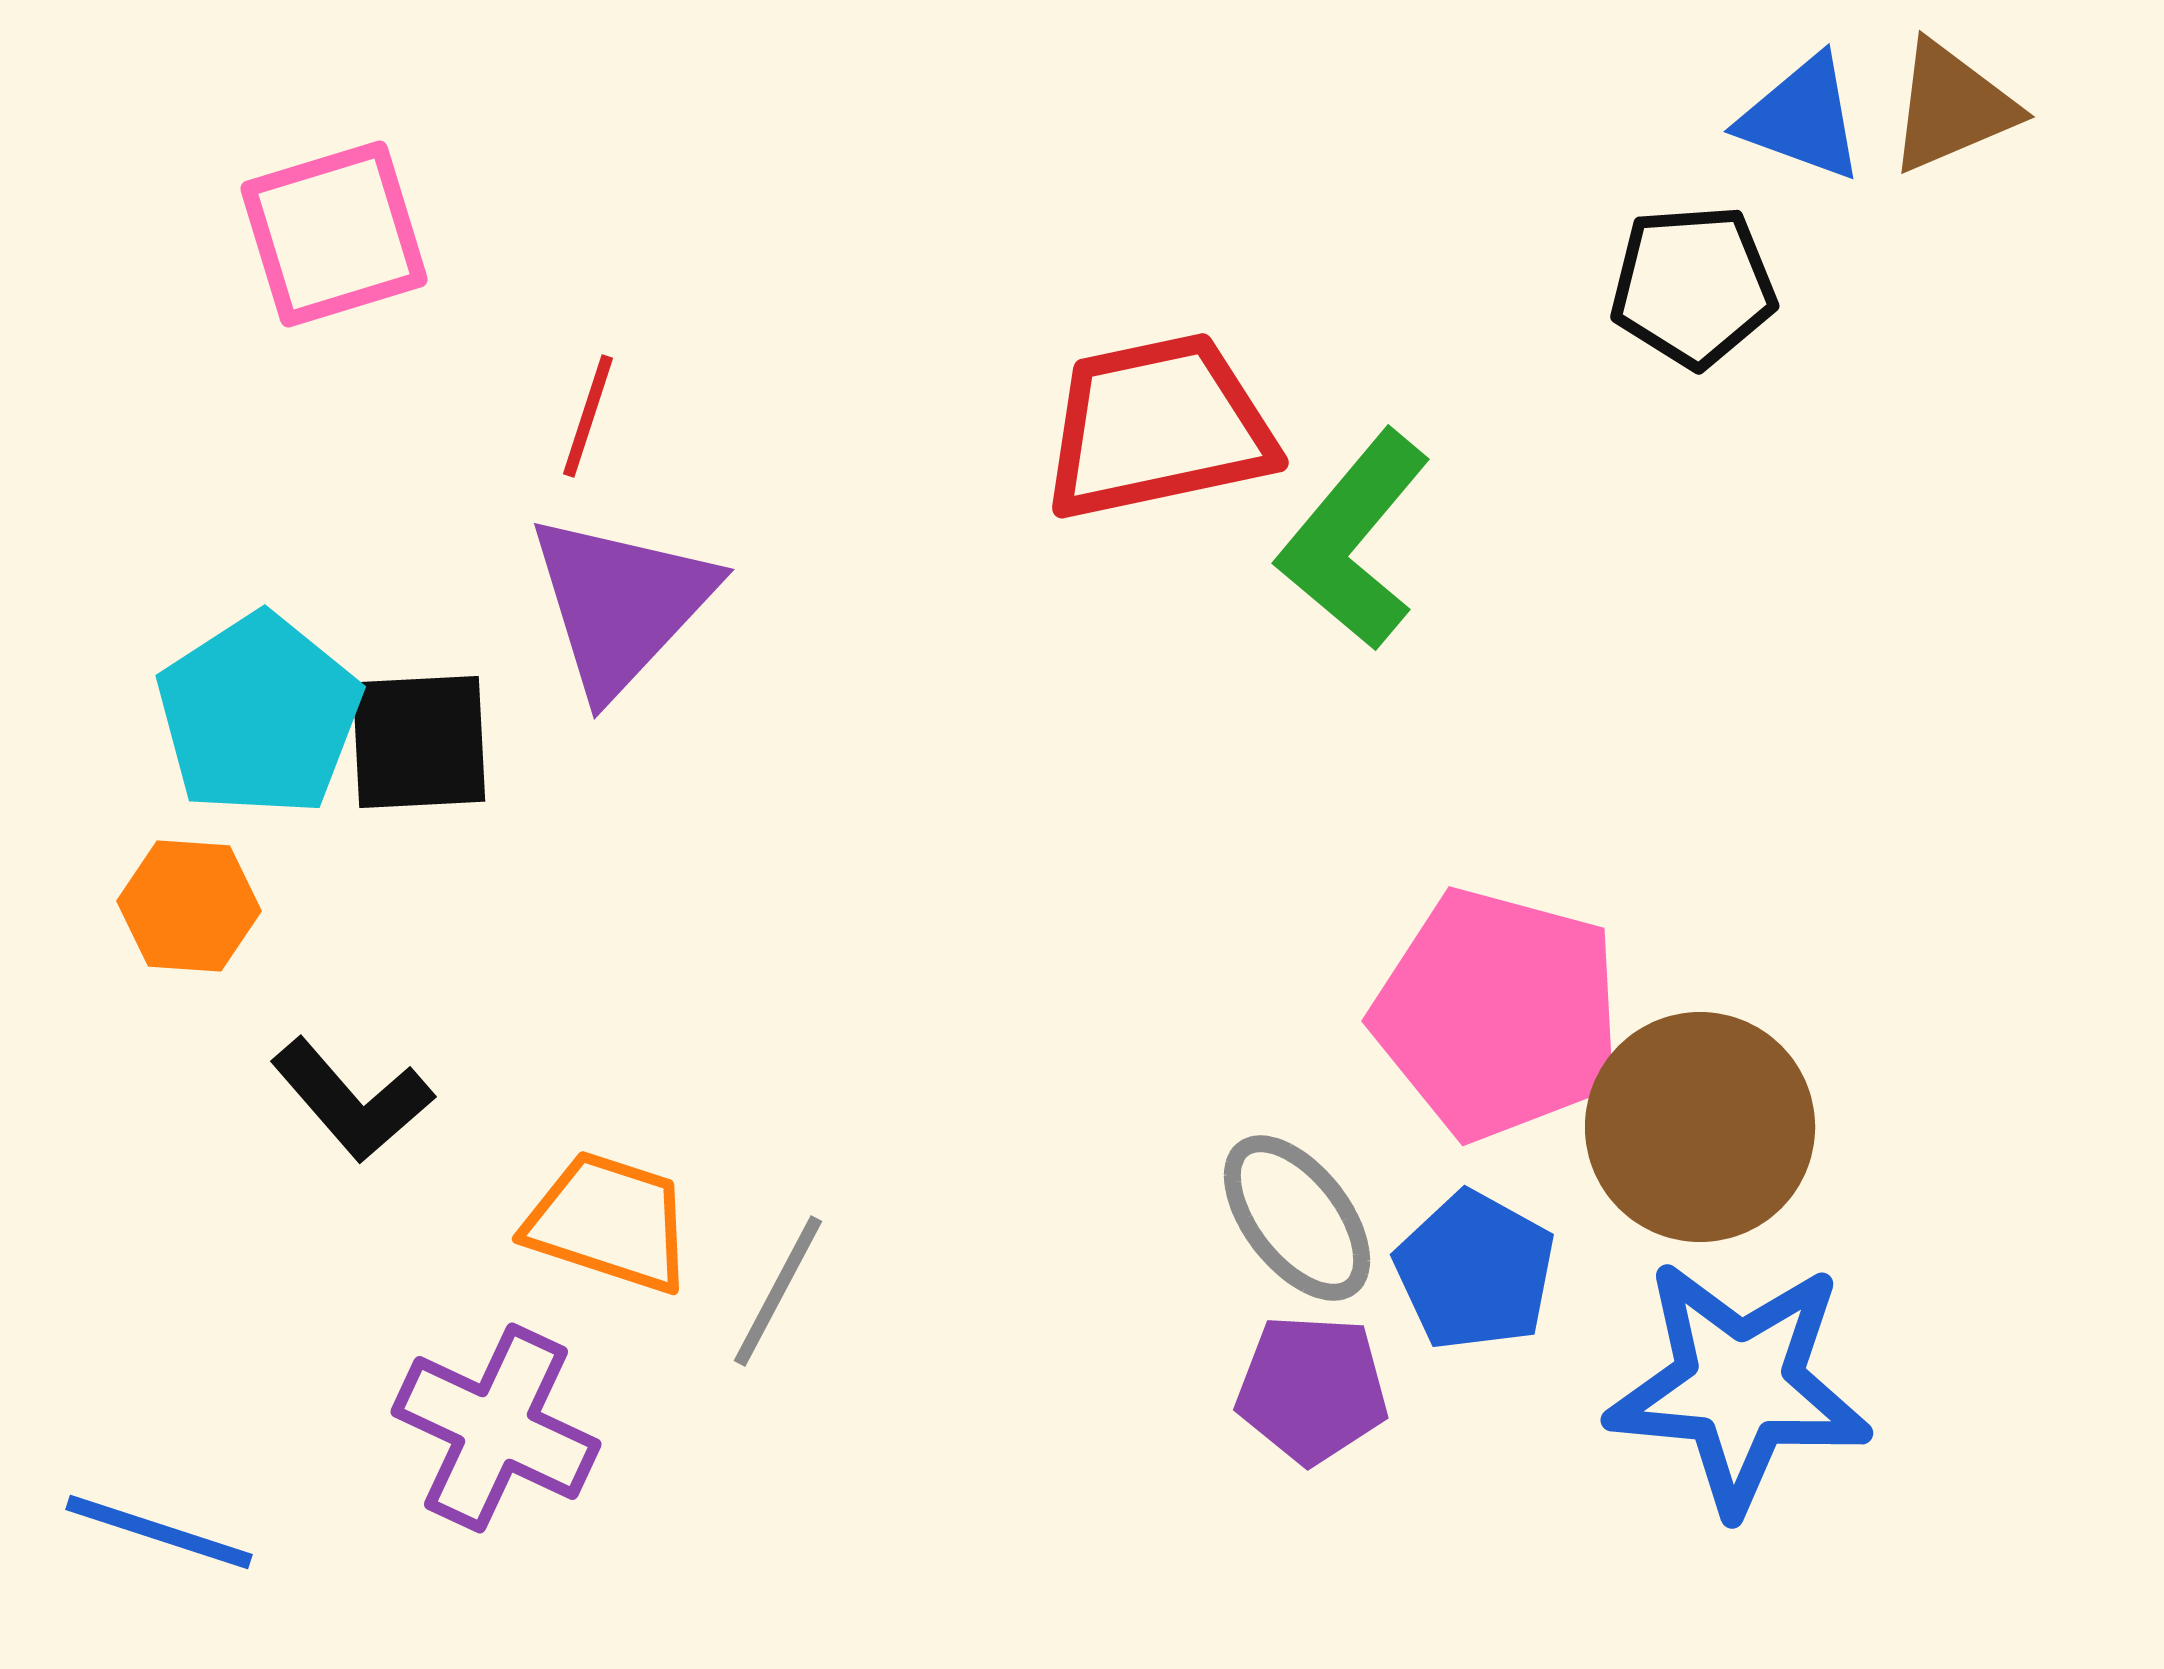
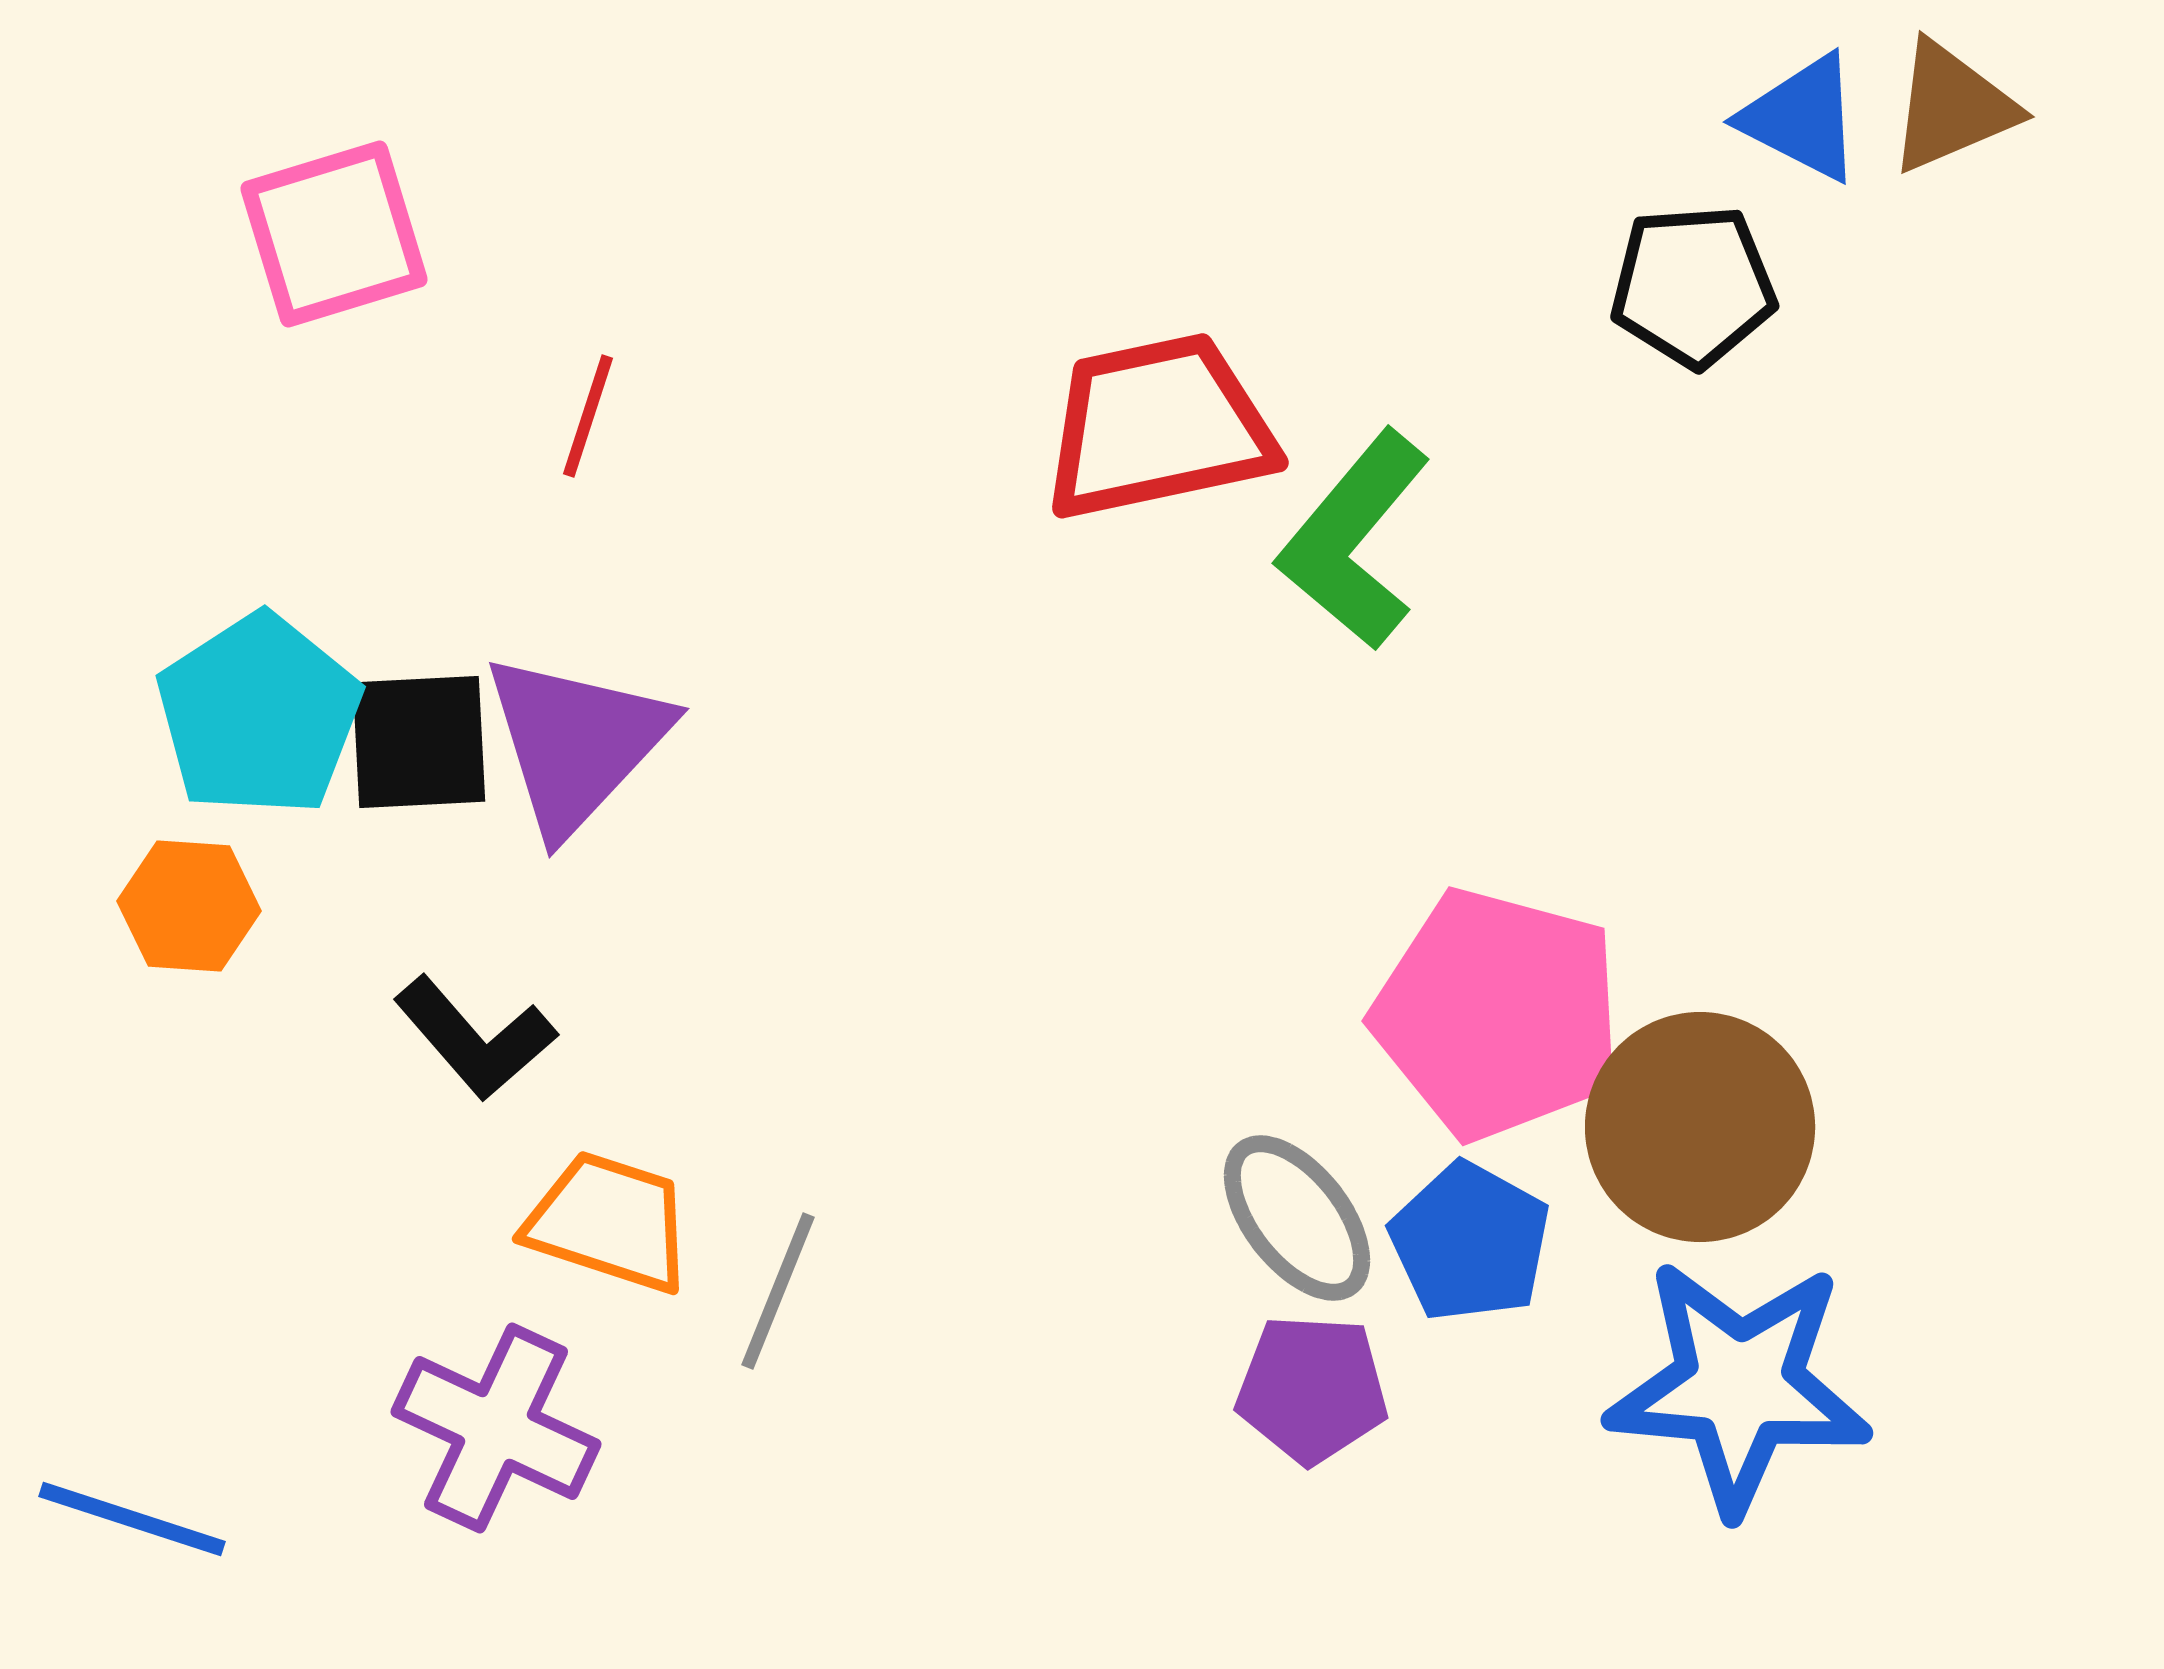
blue triangle: rotated 7 degrees clockwise
purple triangle: moved 45 px left, 139 px down
black L-shape: moved 123 px right, 62 px up
blue pentagon: moved 5 px left, 29 px up
gray line: rotated 6 degrees counterclockwise
blue line: moved 27 px left, 13 px up
